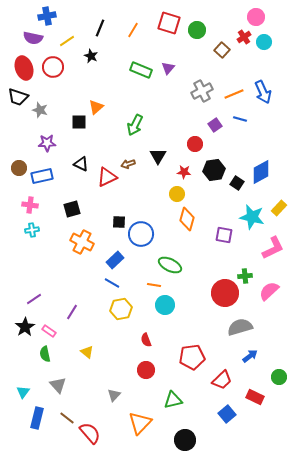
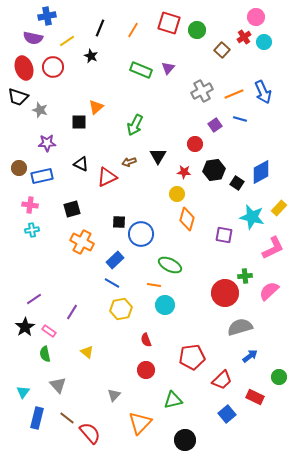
brown arrow at (128, 164): moved 1 px right, 2 px up
